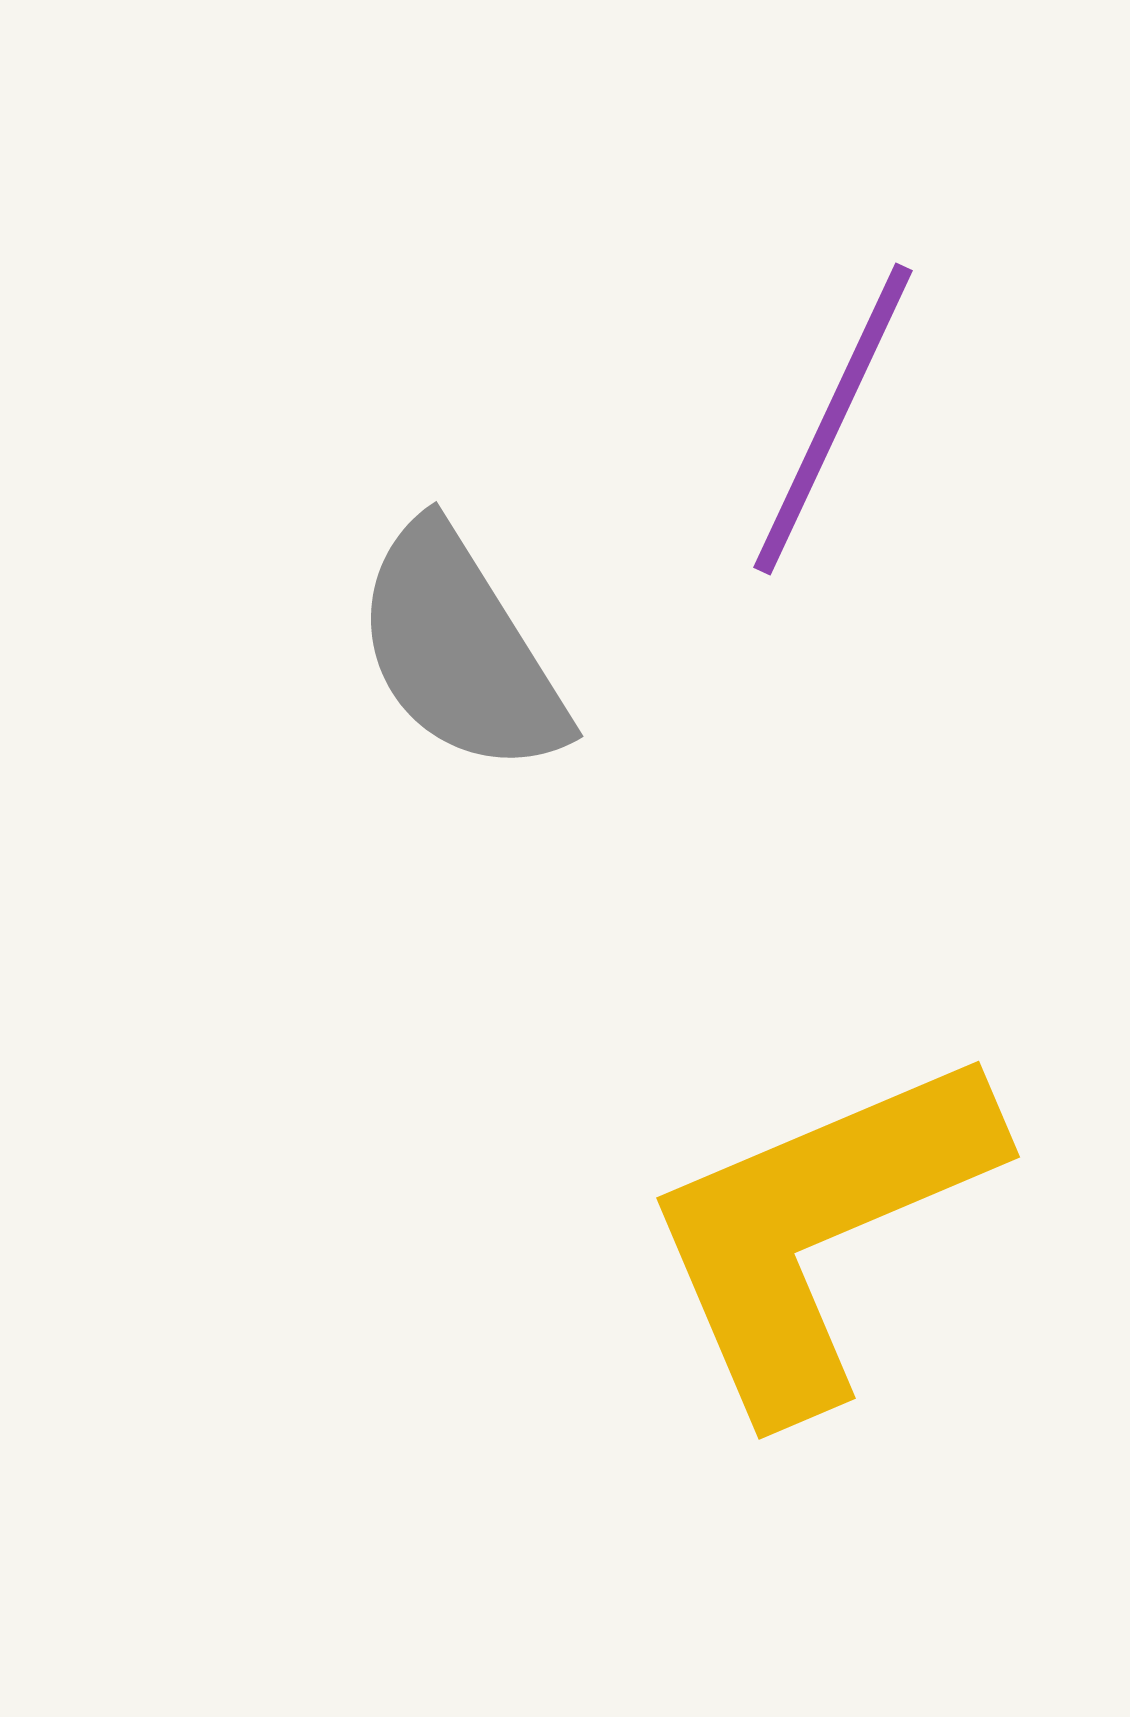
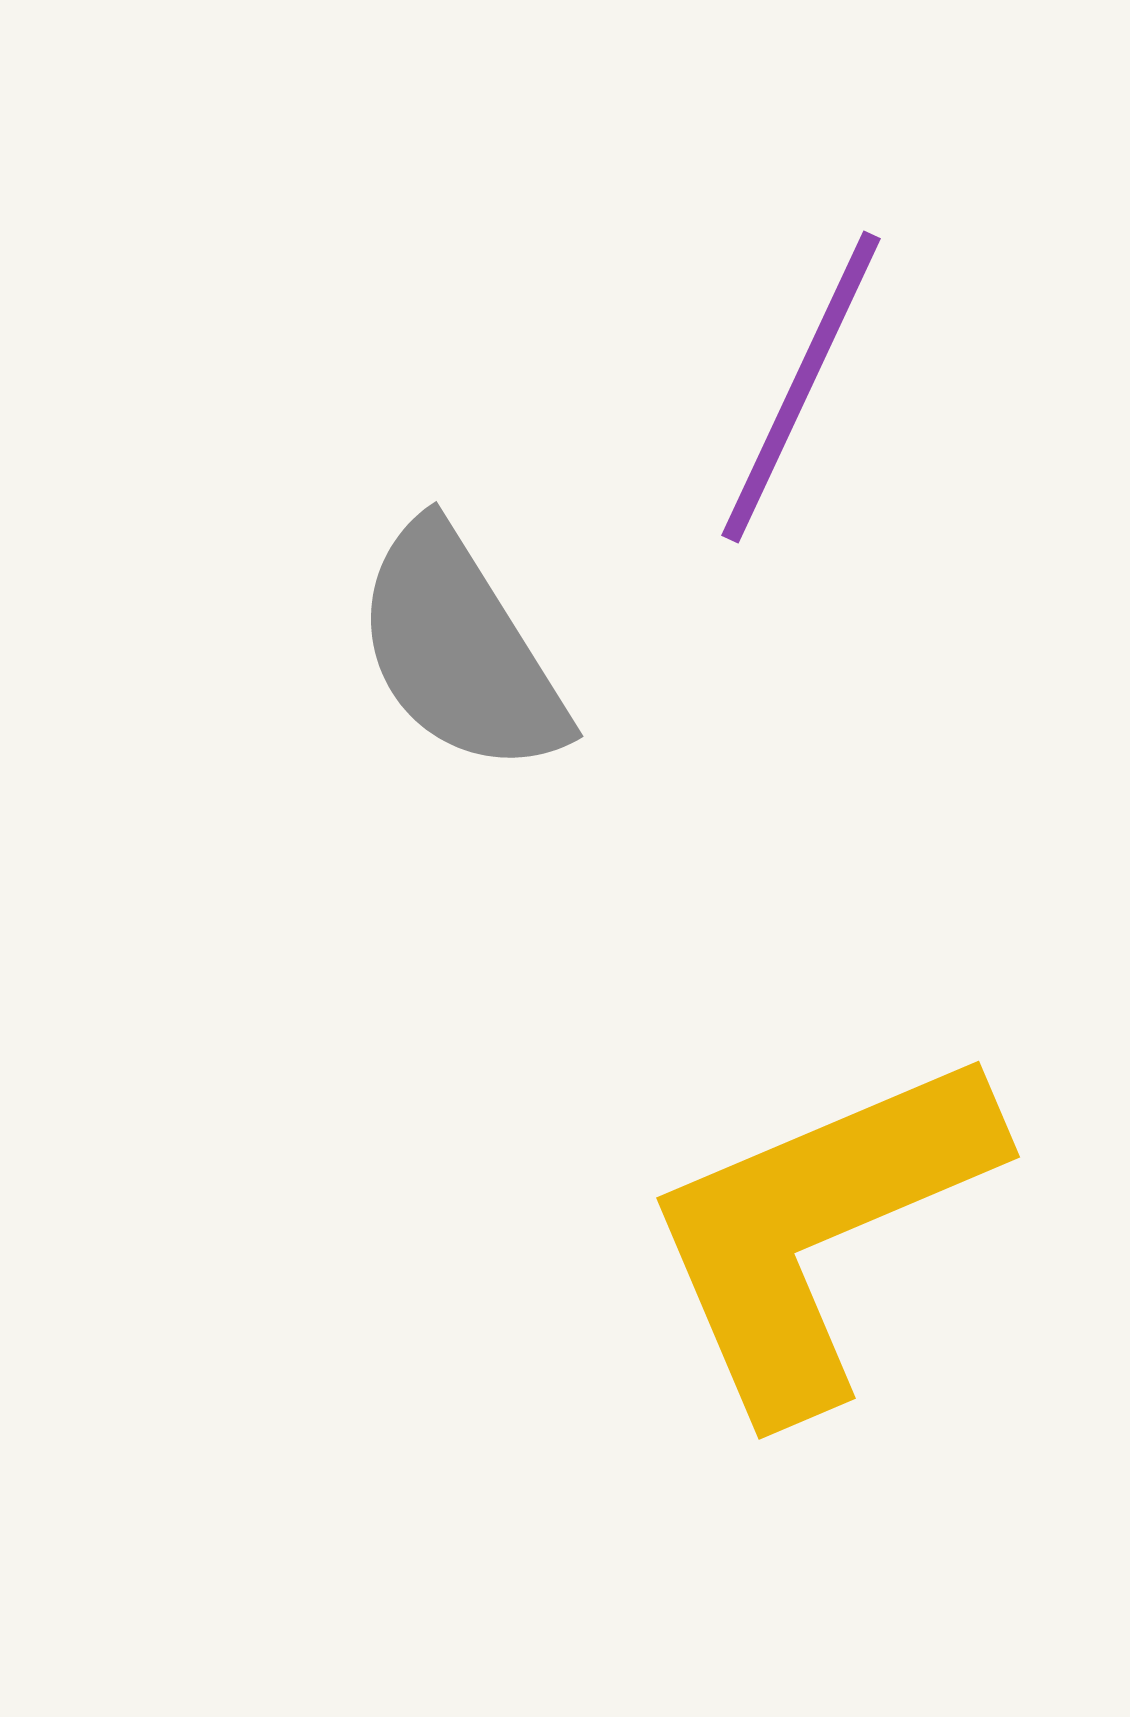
purple line: moved 32 px left, 32 px up
